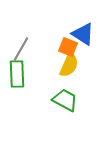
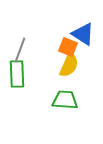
gray line: moved 1 px left, 1 px down; rotated 10 degrees counterclockwise
green trapezoid: rotated 24 degrees counterclockwise
